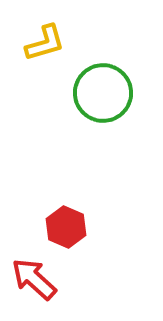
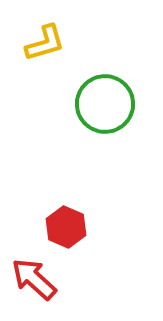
green circle: moved 2 px right, 11 px down
